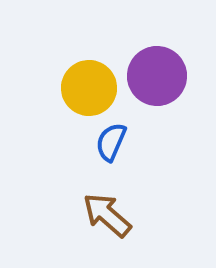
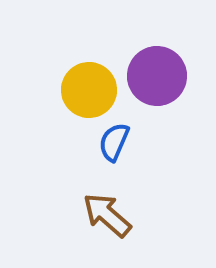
yellow circle: moved 2 px down
blue semicircle: moved 3 px right
